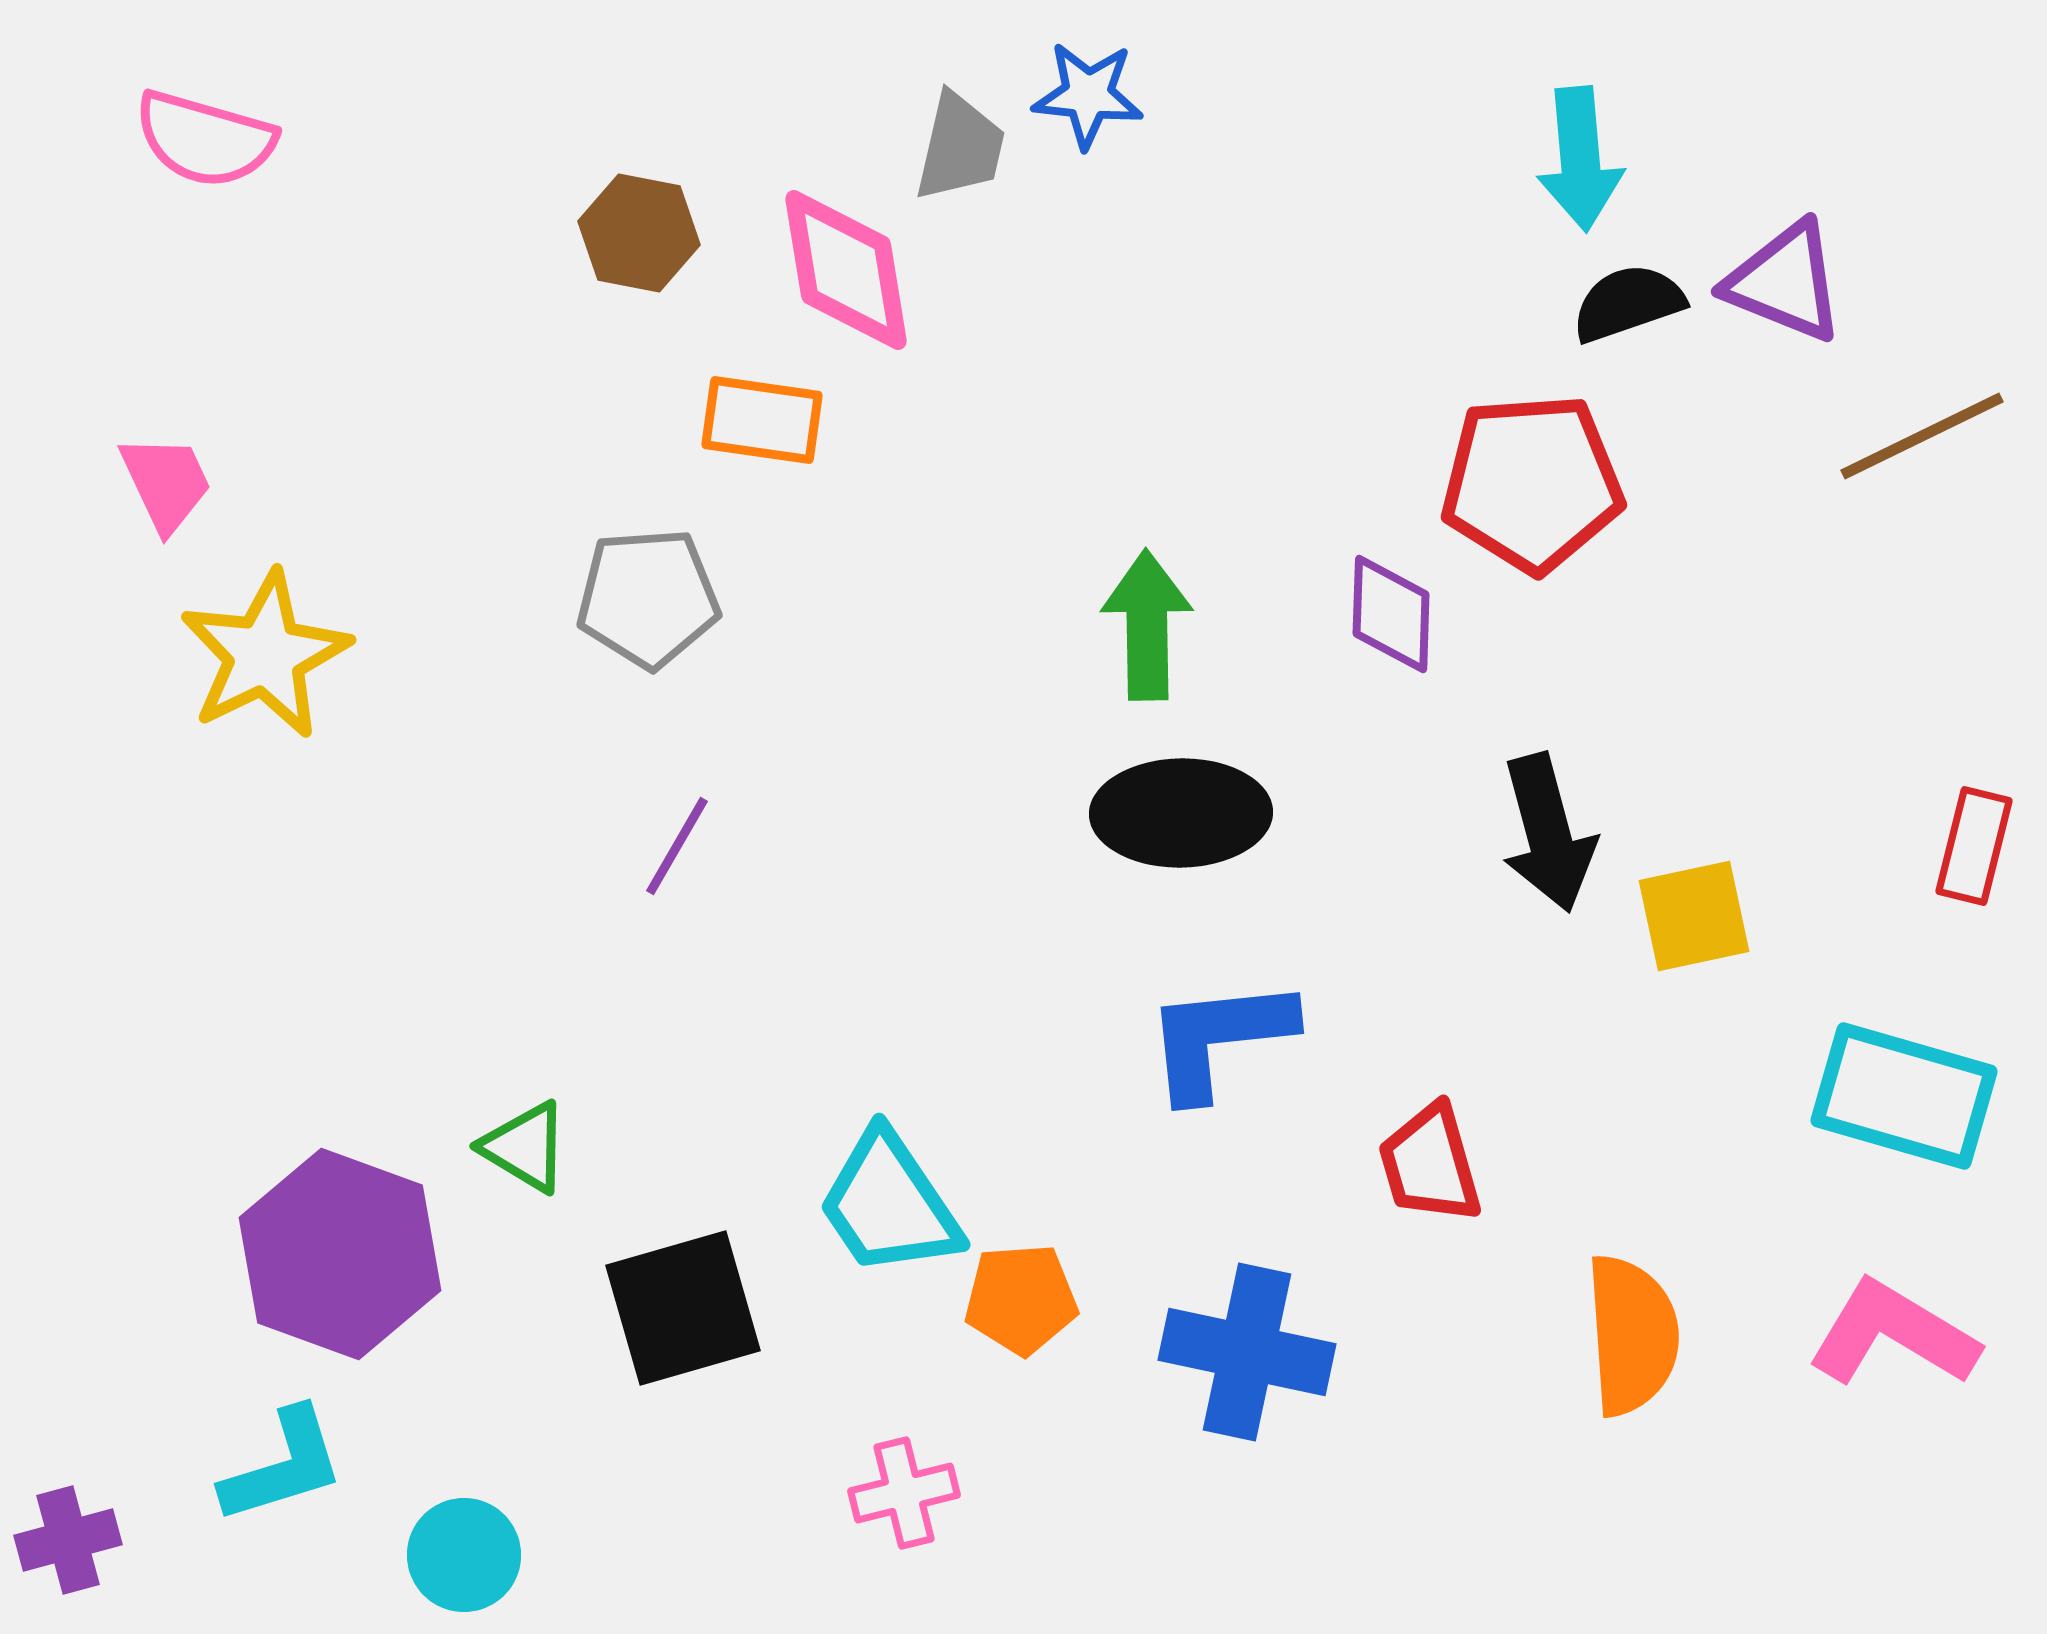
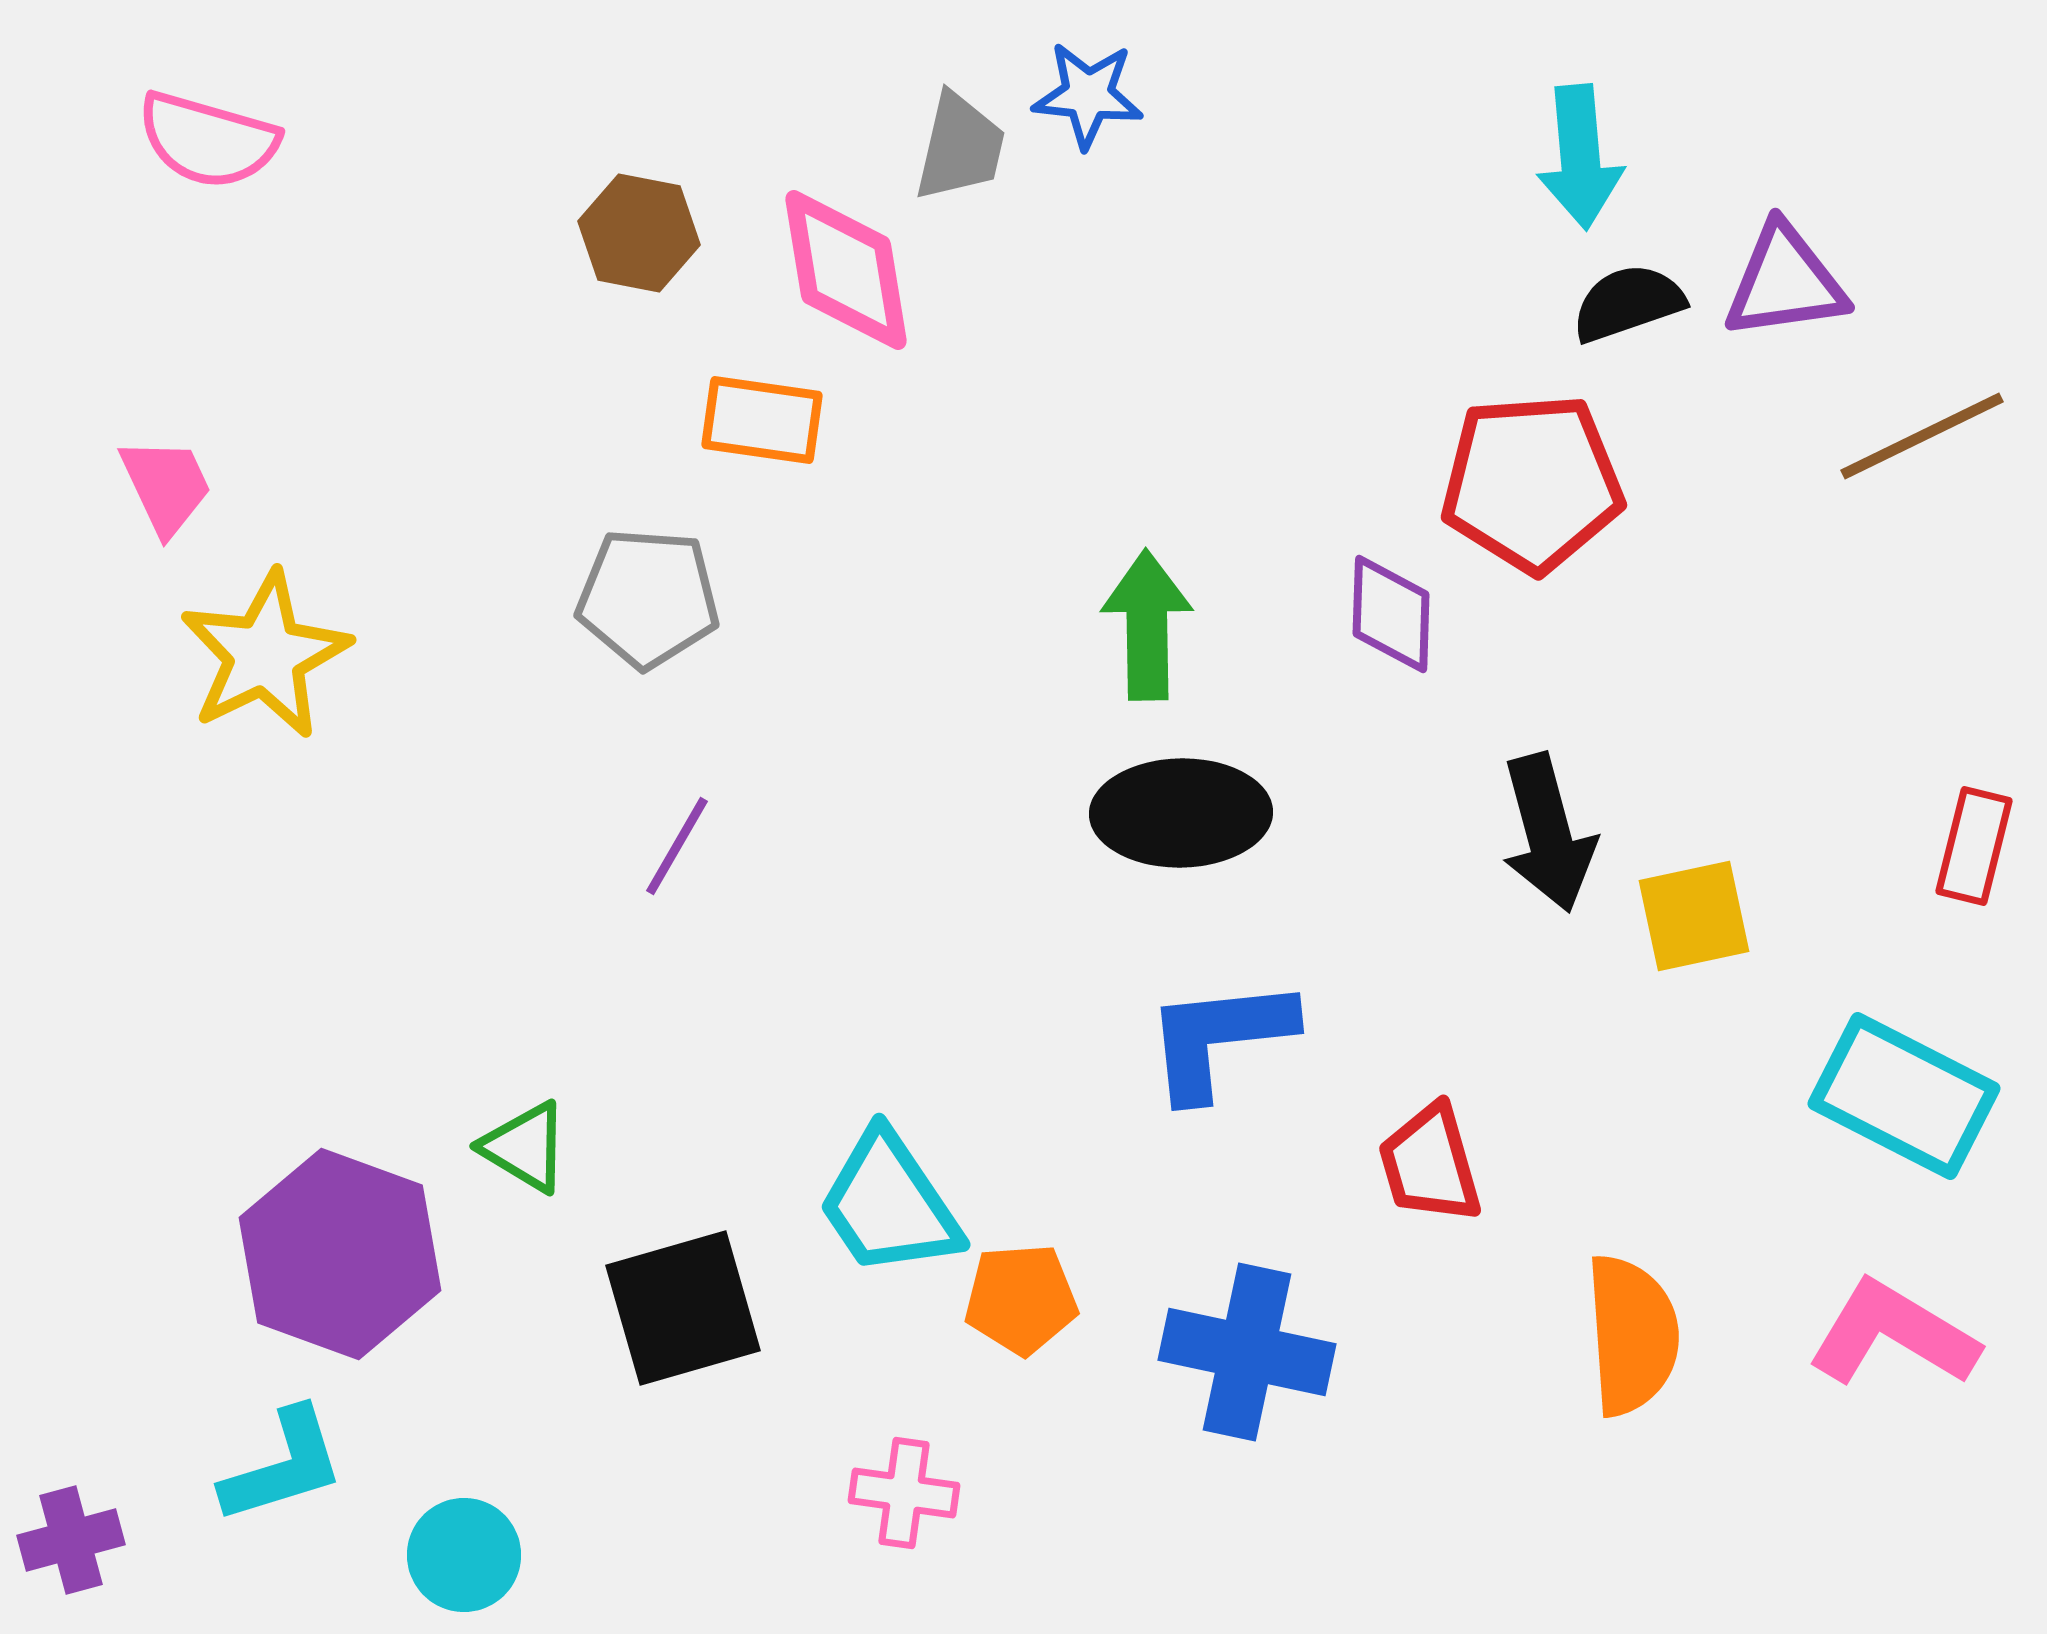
pink semicircle: moved 3 px right, 1 px down
cyan arrow: moved 2 px up
purple triangle: rotated 30 degrees counterclockwise
pink trapezoid: moved 3 px down
gray pentagon: rotated 8 degrees clockwise
cyan rectangle: rotated 11 degrees clockwise
pink cross: rotated 22 degrees clockwise
purple cross: moved 3 px right
